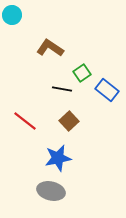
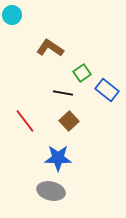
black line: moved 1 px right, 4 px down
red line: rotated 15 degrees clockwise
blue star: rotated 12 degrees clockwise
